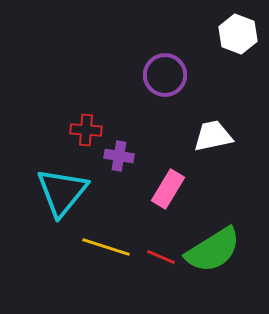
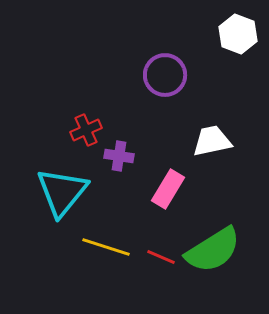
red cross: rotated 28 degrees counterclockwise
white trapezoid: moved 1 px left, 5 px down
